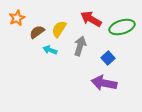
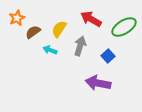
green ellipse: moved 2 px right; rotated 15 degrees counterclockwise
brown semicircle: moved 4 px left
blue square: moved 2 px up
purple arrow: moved 6 px left
